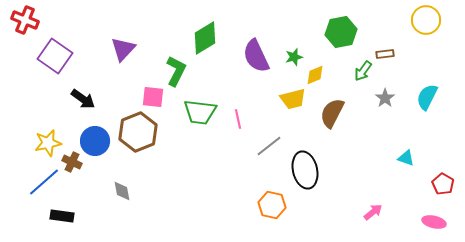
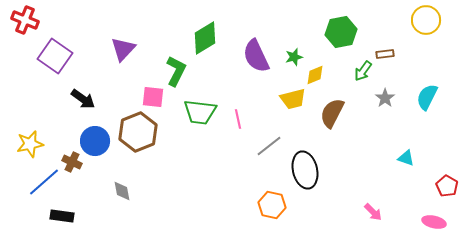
yellow star: moved 18 px left, 1 px down
red pentagon: moved 4 px right, 2 px down
pink arrow: rotated 84 degrees clockwise
